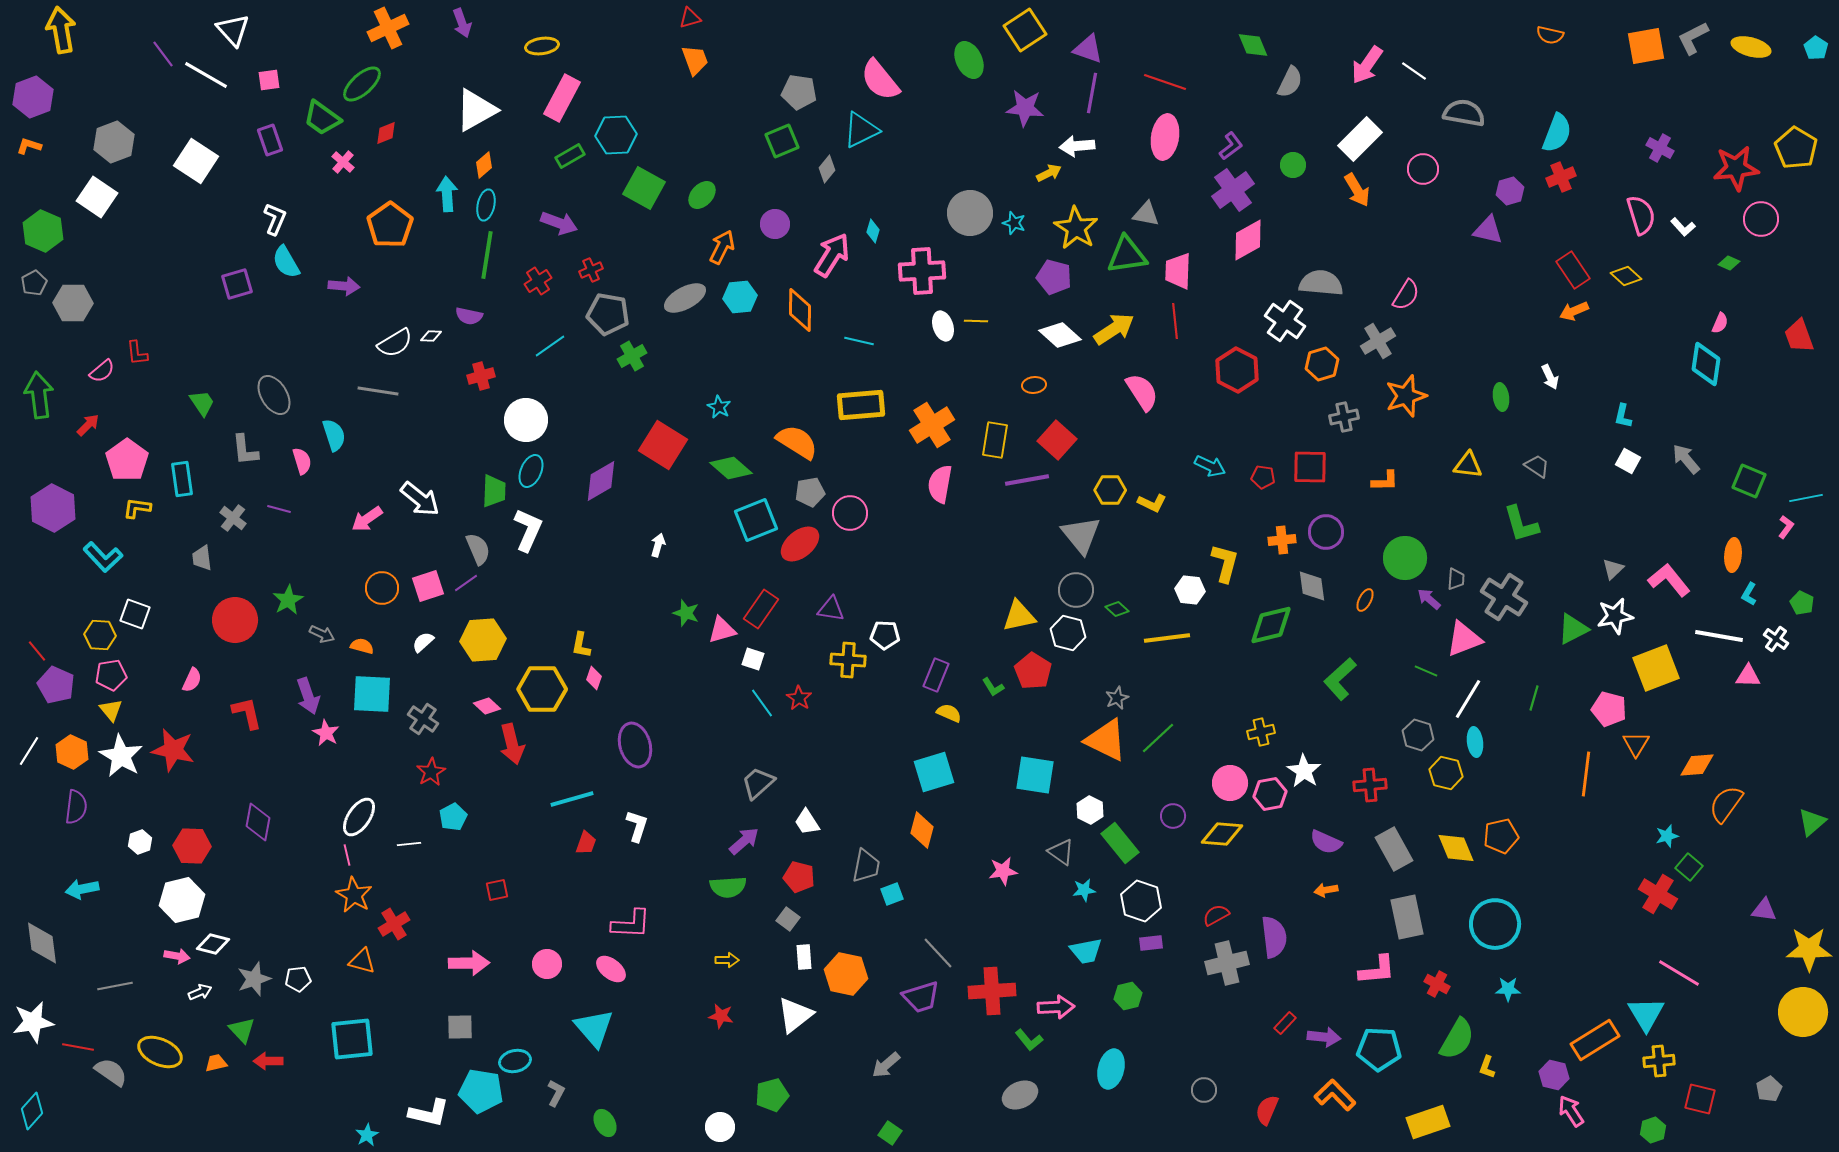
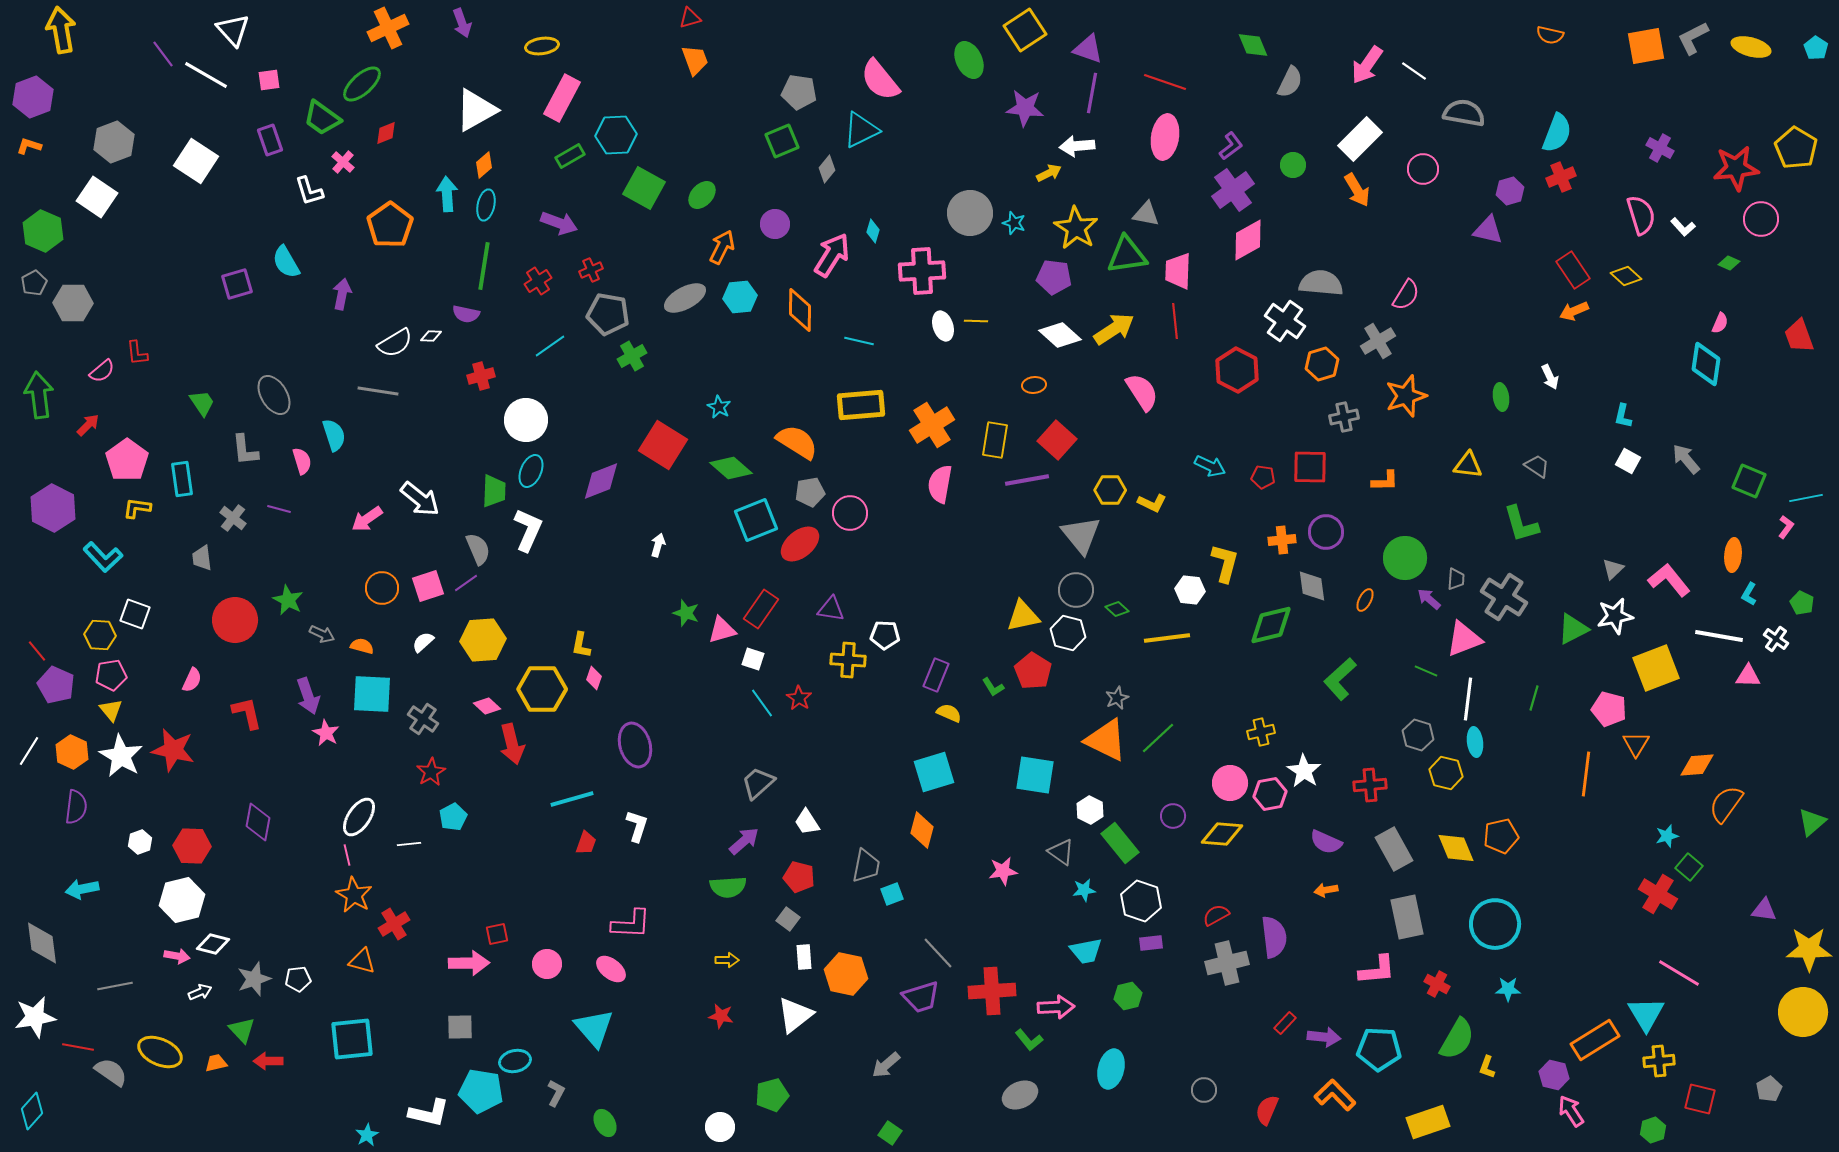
white L-shape at (275, 219): moved 34 px right, 28 px up; rotated 140 degrees clockwise
green line at (487, 255): moved 3 px left, 11 px down
purple pentagon at (1054, 277): rotated 8 degrees counterclockwise
purple arrow at (344, 286): moved 2 px left, 8 px down; rotated 84 degrees counterclockwise
purple semicircle at (469, 316): moved 3 px left, 2 px up
purple diamond at (601, 481): rotated 9 degrees clockwise
green star at (288, 600): rotated 16 degrees counterclockwise
yellow triangle at (1019, 616): moved 4 px right
white line at (1468, 699): rotated 24 degrees counterclockwise
red square at (497, 890): moved 44 px down
white star at (33, 1022): moved 2 px right, 5 px up
